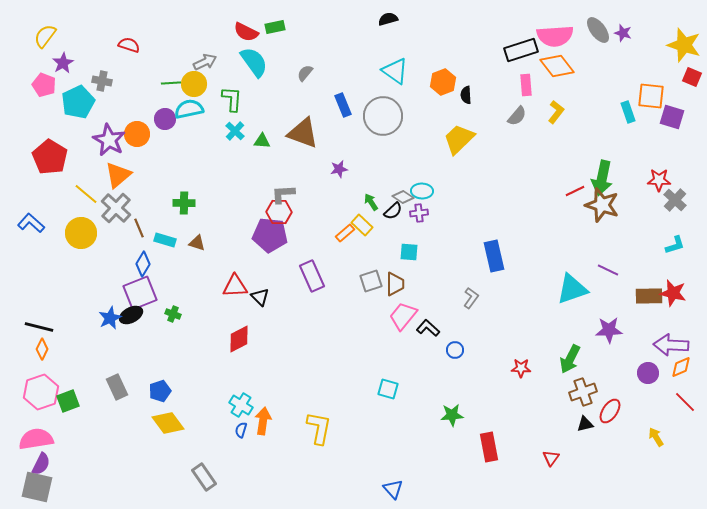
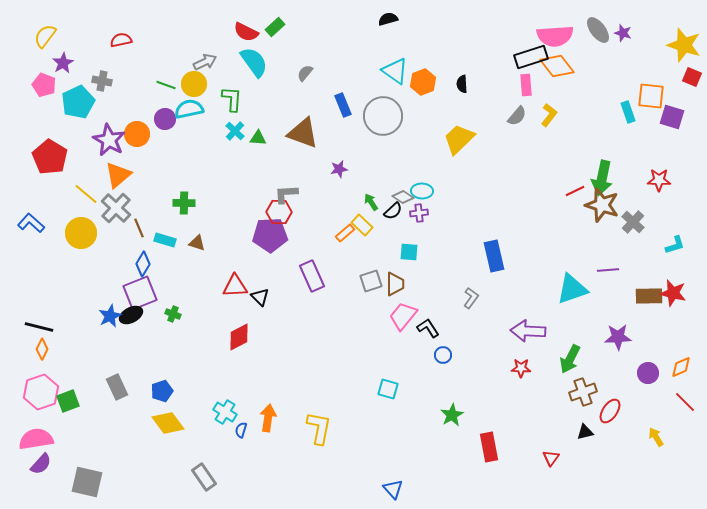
green rectangle at (275, 27): rotated 30 degrees counterclockwise
red semicircle at (129, 45): moved 8 px left, 5 px up; rotated 30 degrees counterclockwise
black rectangle at (521, 50): moved 10 px right, 7 px down
orange hexagon at (443, 82): moved 20 px left
green line at (171, 83): moved 5 px left, 2 px down; rotated 24 degrees clockwise
black semicircle at (466, 95): moved 4 px left, 11 px up
yellow L-shape at (556, 112): moved 7 px left, 3 px down
green triangle at (262, 141): moved 4 px left, 3 px up
gray L-shape at (283, 194): moved 3 px right
gray cross at (675, 200): moved 42 px left, 22 px down
purple pentagon at (270, 235): rotated 8 degrees counterclockwise
purple line at (608, 270): rotated 30 degrees counterclockwise
blue star at (110, 318): moved 2 px up
black L-shape at (428, 328): rotated 15 degrees clockwise
purple star at (609, 330): moved 9 px right, 7 px down
red diamond at (239, 339): moved 2 px up
purple arrow at (671, 345): moved 143 px left, 14 px up
blue circle at (455, 350): moved 12 px left, 5 px down
blue pentagon at (160, 391): moved 2 px right
cyan cross at (241, 405): moved 16 px left, 7 px down
green star at (452, 415): rotated 25 degrees counterclockwise
orange arrow at (263, 421): moved 5 px right, 3 px up
black triangle at (585, 424): moved 8 px down
purple semicircle at (41, 464): rotated 15 degrees clockwise
gray square at (37, 487): moved 50 px right, 5 px up
